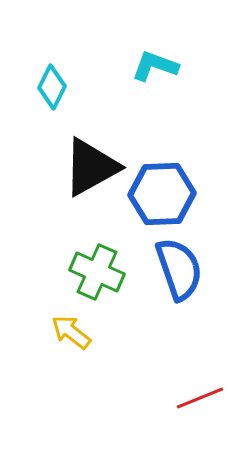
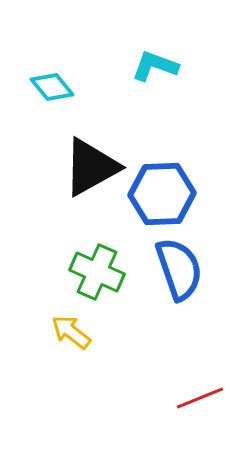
cyan diamond: rotated 66 degrees counterclockwise
